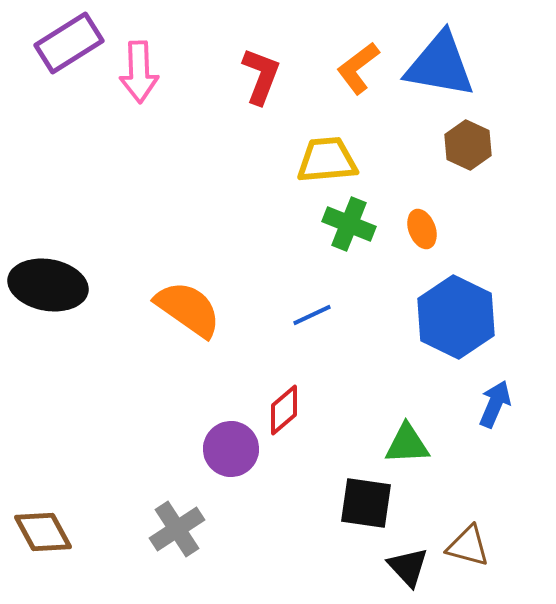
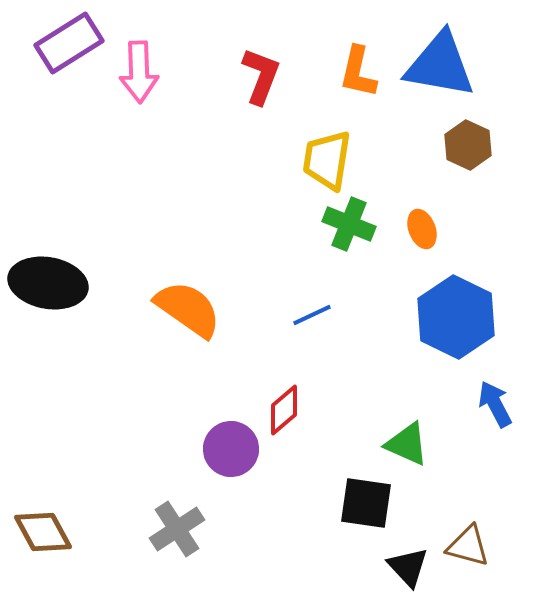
orange L-shape: moved 4 px down; rotated 40 degrees counterclockwise
yellow trapezoid: rotated 76 degrees counterclockwise
black ellipse: moved 2 px up
blue arrow: rotated 51 degrees counterclockwise
green triangle: rotated 27 degrees clockwise
